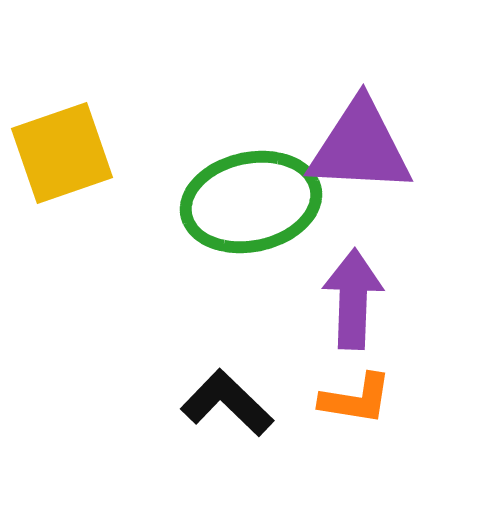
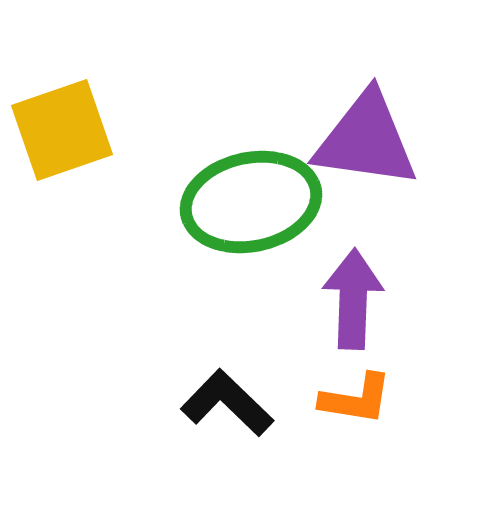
purple triangle: moved 6 px right, 7 px up; rotated 5 degrees clockwise
yellow square: moved 23 px up
